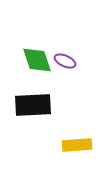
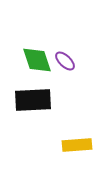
purple ellipse: rotated 20 degrees clockwise
black rectangle: moved 5 px up
